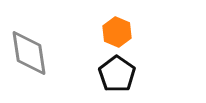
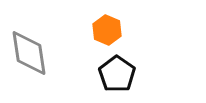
orange hexagon: moved 10 px left, 2 px up
